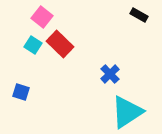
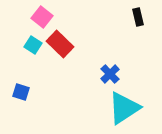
black rectangle: moved 1 px left, 2 px down; rotated 48 degrees clockwise
cyan triangle: moved 3 px left, 4 px up
